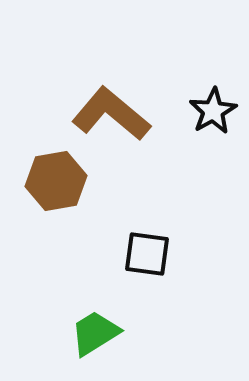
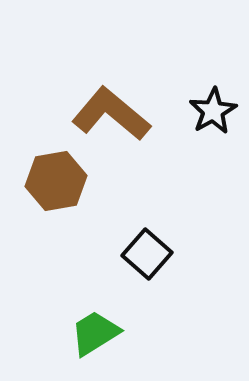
black square: rotated 33 degrees clockwise
